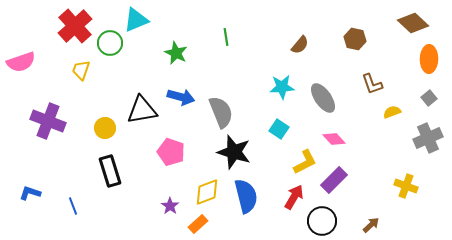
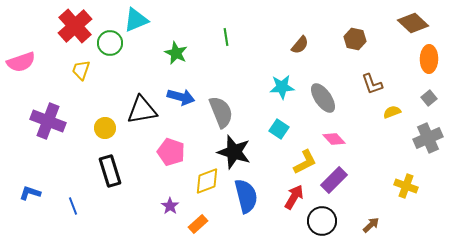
yellow diamond: moved 11 px up
